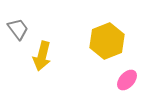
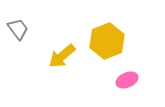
yellow arrow: moved 20 px right; rotated 36 degrees clockwise
pink ellipse: rotated 25 degrees clockwise
